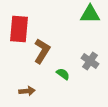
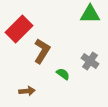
red rectangle: rotated 40 degrees clockwise
